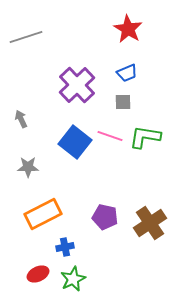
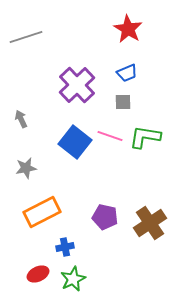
gray star: moved 2 px left, 1 px down; rotated 10 degrees counterclockwise
orange rectangle: moved 1 px left, 2 px up
